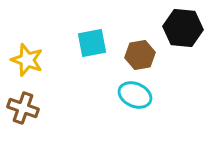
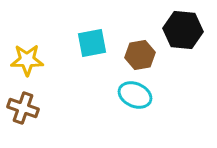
black hexagon: moved 2 px down
yellow star: rotated 20 degrees counterclockwise
